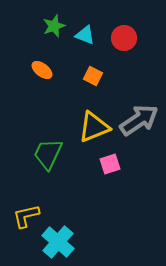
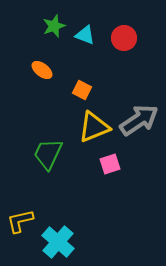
orange square: moved 11 px left, 14 px down
yellow L-shape: moved 6 px left, 5 px down
